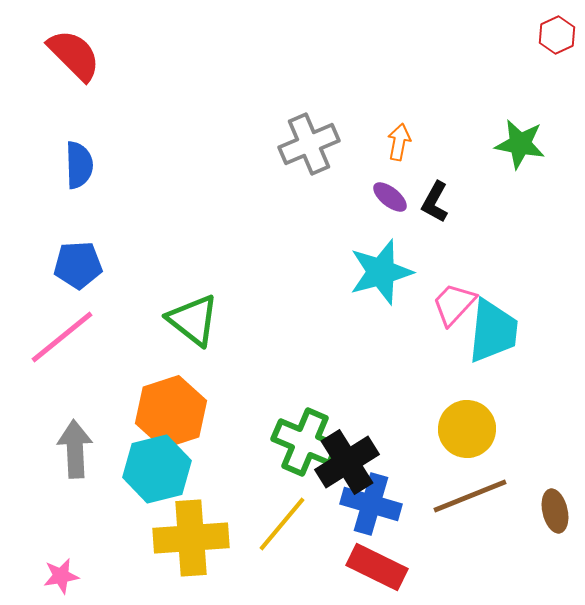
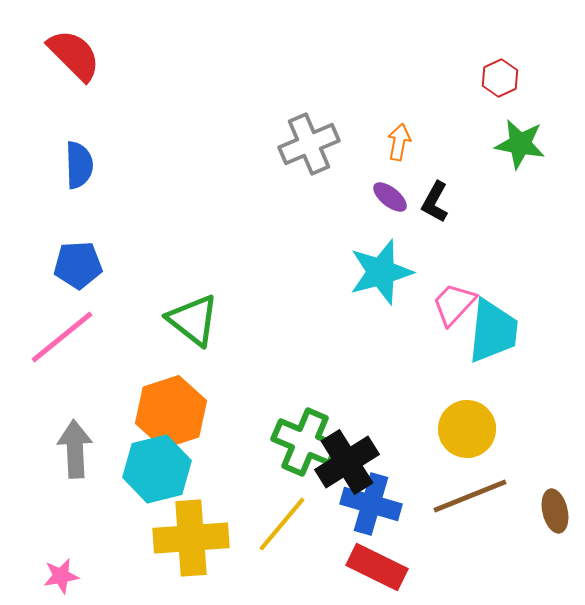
red hexagon: moved 57 px left, 43 px down
